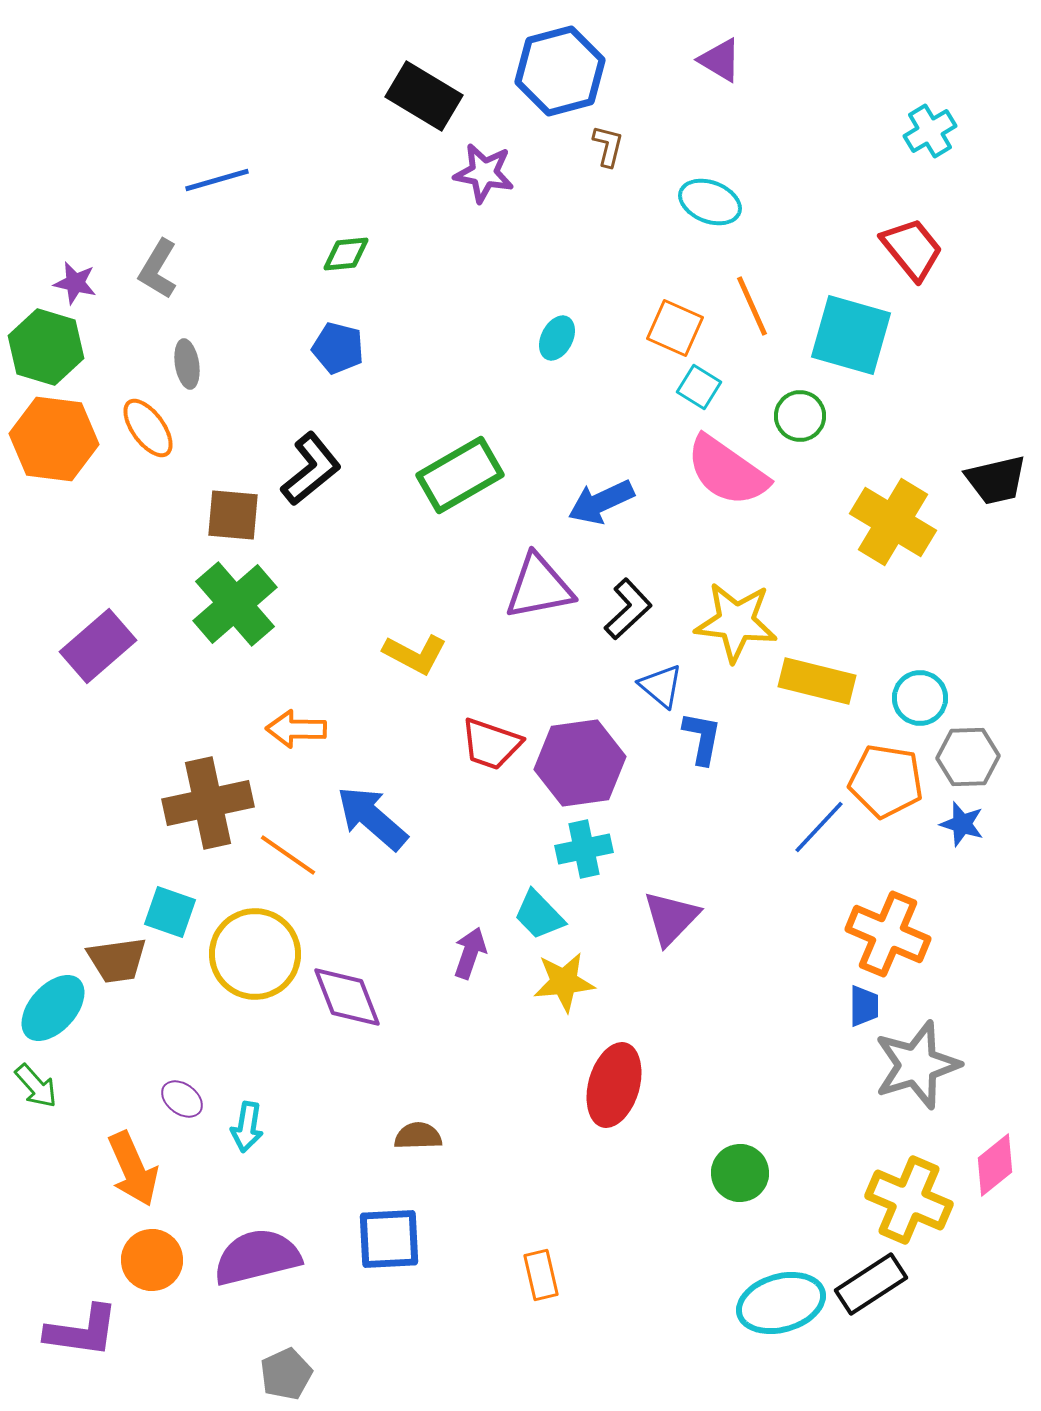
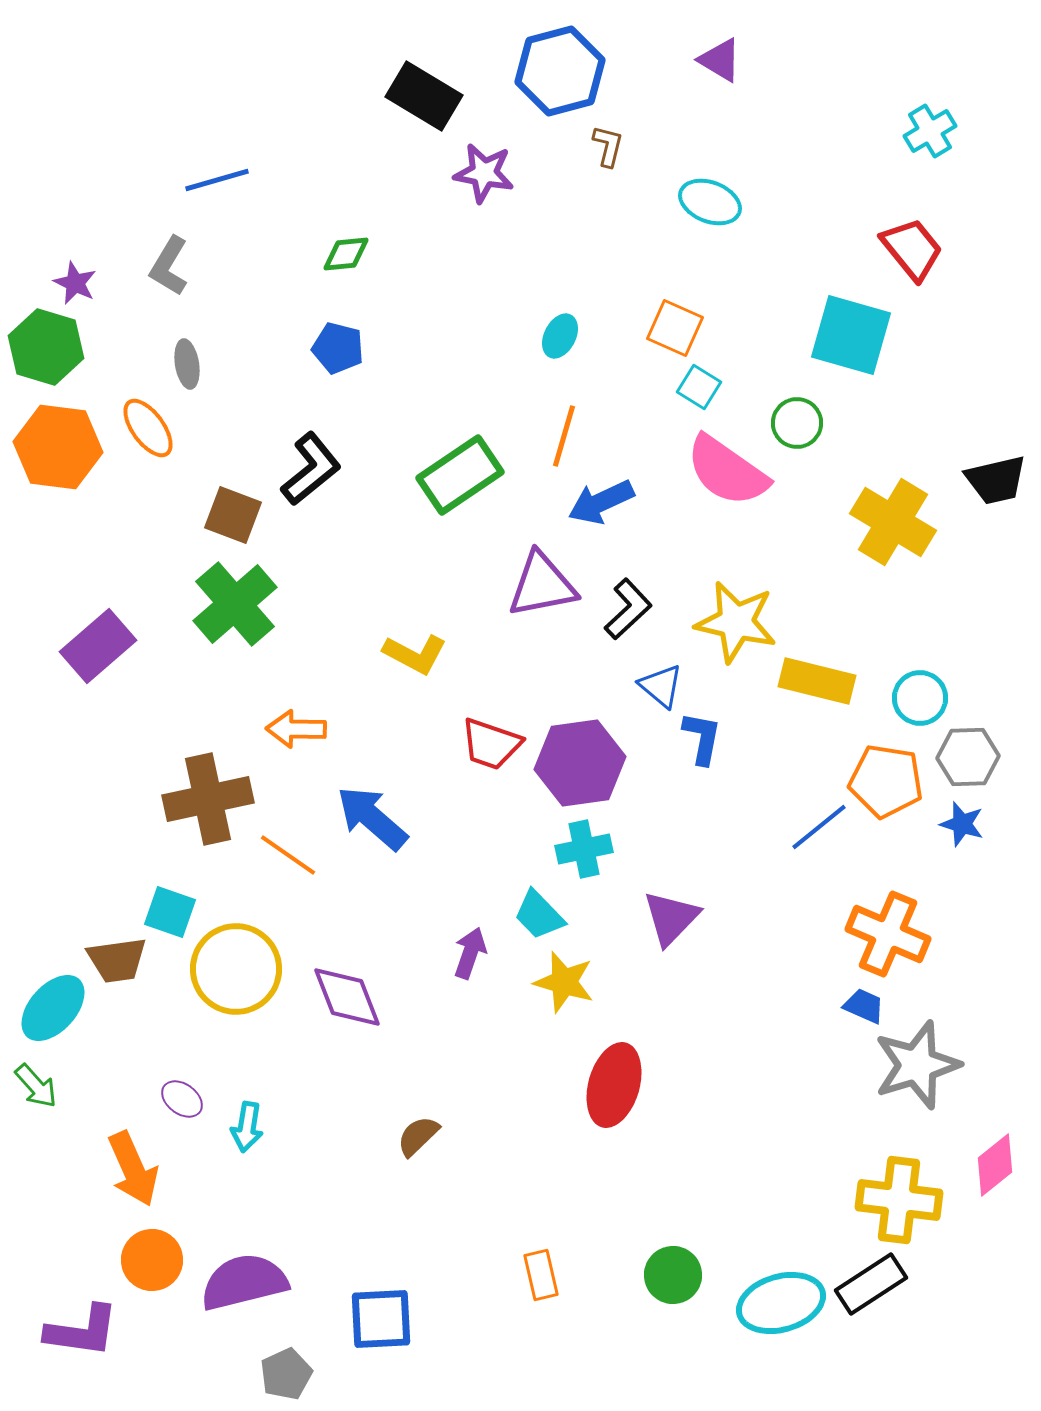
gray L-shape at (158, 269): moved 11 px right, 3 px up
purple star at (75, 283): rotated 12 degrees clockwise
orange line at (752, 306): moved 188 px left, 130 px down; rotated 40 degrees clockwise
cyan ellipse at (557, 338): moved 3 px right, 2 px up
green circle at (800, 416): moved 3 px left, 7 px down
orange hexagon at (54, 439): moved 4 px right, 8 px down
green rectangle at (460, 475): rotated 4 degrees counterclockwise
brown square at (233, 515): rotated 16 degrees clockwise
purple triangle at (539, 587): moved 3 px right, 2 px up
yellow star at (736, 622): rotated 6 degrees clockwise
brown cross at (208, 803): moved 4 px up
blue line at (819, 827): rotated 8 degrees clockwise
yellow circle at (255, 954): moved 19 px left, 15 px down
yellow star at (564, 982): rotated 22 degrees clockwise
blue trapezoid at (864, 1006): rotated 66 degrees counterclockwise
brown semicircle at (418, 1136): rotated 42 degrees counterclockwise
green circle at (740, 1173): moved 67 px left, 102 px down
yellow cross at (909, 1200): moved 10 px left; rotated 16 degrees counterclockwise
blue square at (389, 1239): moved 8 px left, 80 px down
purple semicircle at (257, 1257): moved 13 px left, 25 px down
